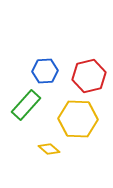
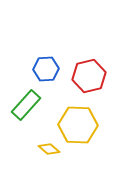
blue hexagon: moved 1 px right, 2 px up
yellow hexagon: moved 6 px down
